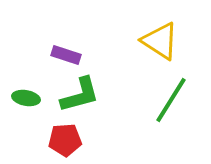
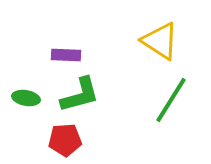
purple rectangle: rotated 16 degrees counterclockwise
